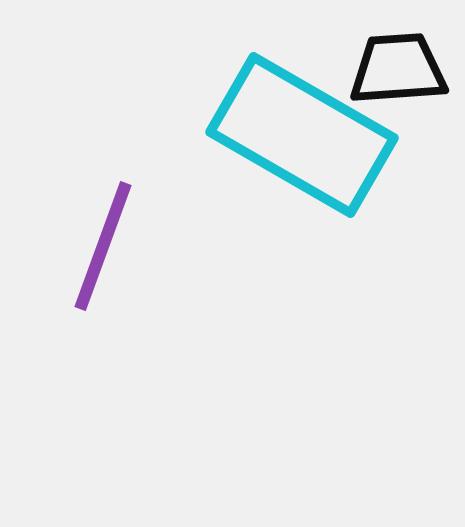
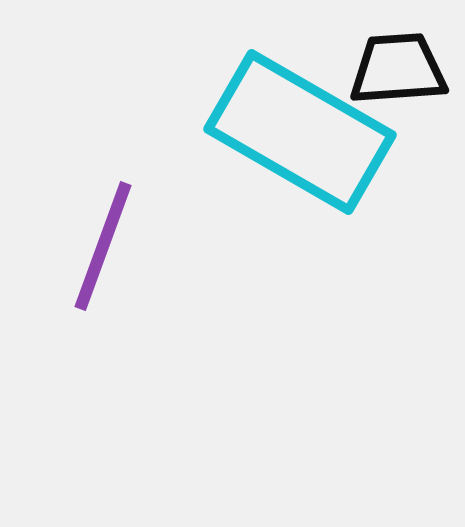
cyan rectangle: moved 2 px left, 3 px up
